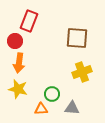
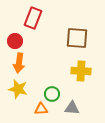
red rectangle: moved 4 px right, 3 px up
yellow cross: moved 1 px left, 1 px up; rotated 24 degrees clockwise
